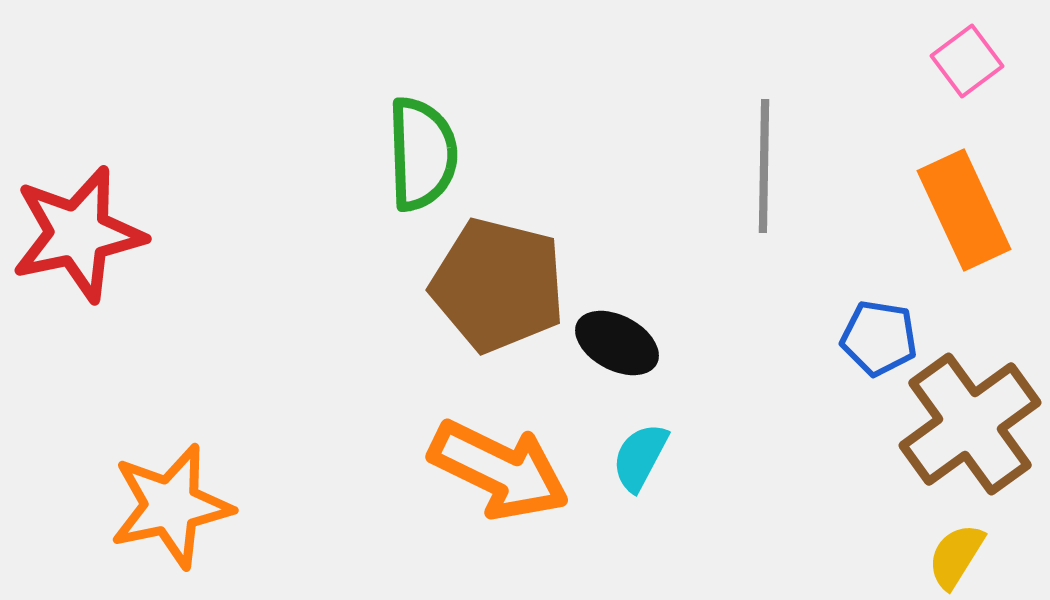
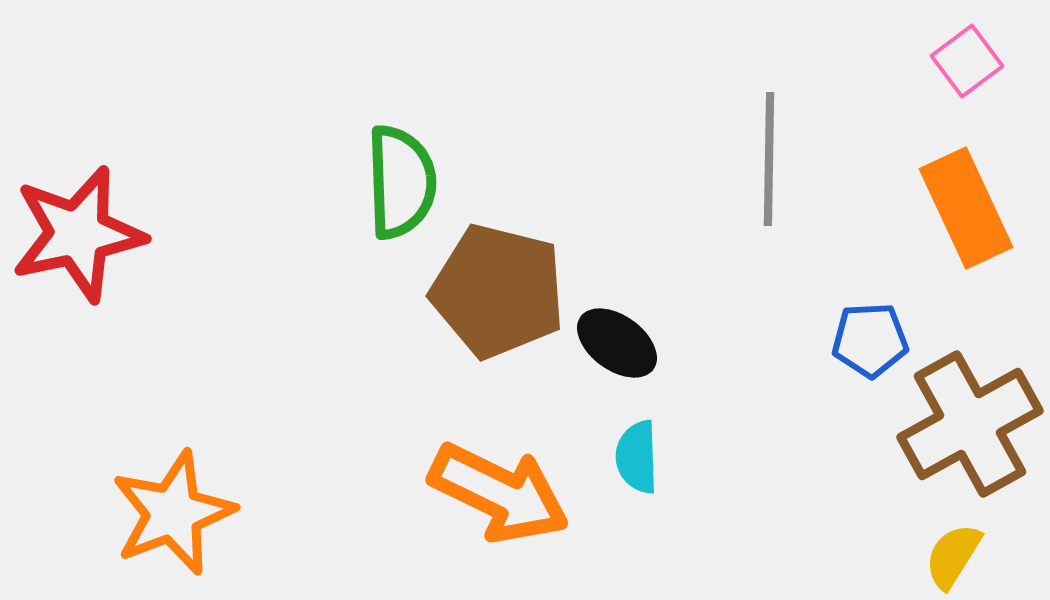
green semicircle: moved 21 px left, 28 px down
gray line: moved 5 px right, 7 px up
orange rectangle: moved 2 px right, 2 px up
brown pentagon: moved 6 px down
blue pentagon: moved 9 px left, 2 px down; rotated 12 degrees counterclockwise
black ellipse: rotated 8 degrees clockwise
brown cross: rotated 7 degrees clockwise
cyan semicircle: moved 3 px left; rotated 30 degrees counterclockwise
orange arrow: moved 23 px down
orange star: moved 2 px right, 7 px down; rotated 9 degrees counterclockwise
yellow semicircle: moved 3 px left
